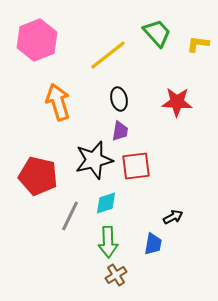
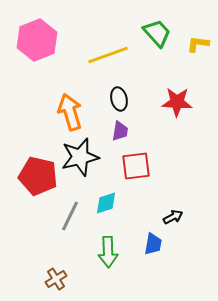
yellow line: rotated 18 degrees clockwise
orange arrow: moved 12 px right, 10 px down
black star: moved 14 px left, 3 px up
green arrow: moved 10 px down
brown cross: moved 60 px left, 4 px down
